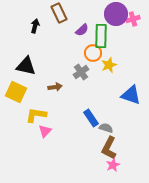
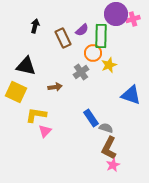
brown rectangle: moved 4 px right, 25 px down
